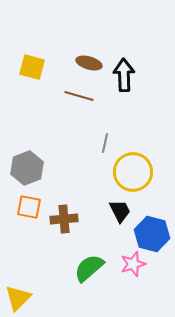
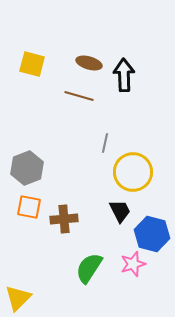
yellow square: moved 3 px up
green semicircle: rotated 16 degrees counterclockwise
